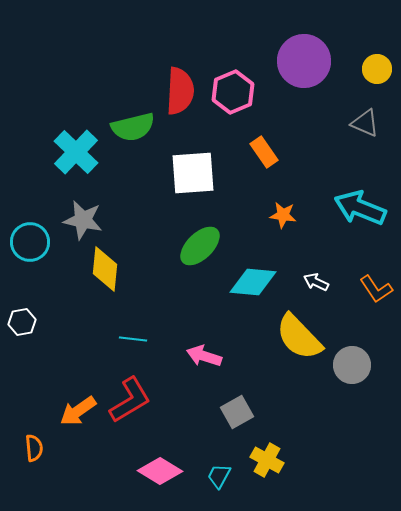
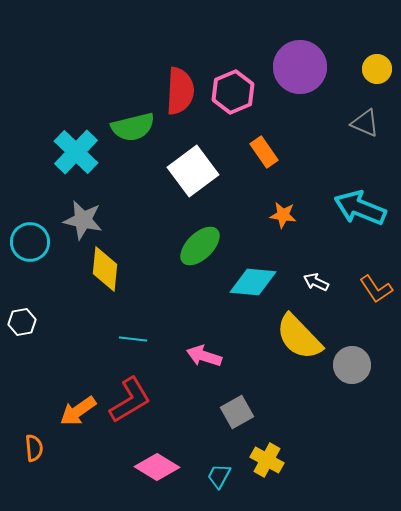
purple circle: moved 4 px left, 6 px down
white square: moved 2 px up; rotated 33 degrees counterclockwise
pink diamond: moved 3 px left, 4 px up
